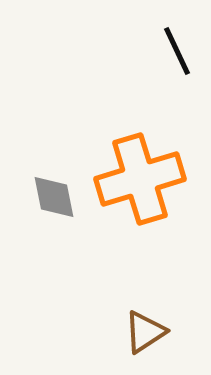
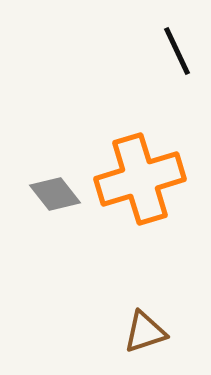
gray diamond: moved 1 px right, 3 px up; rotated 27 degrees counterclockwise
brown triangle: rotated 15 degrees clockwise
